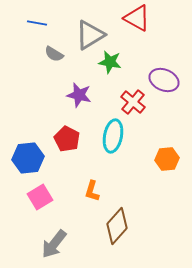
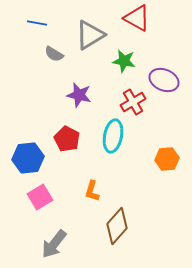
green star: moved 14 px right, 1 px up
red cross: rotated 20 degrees clockwise
